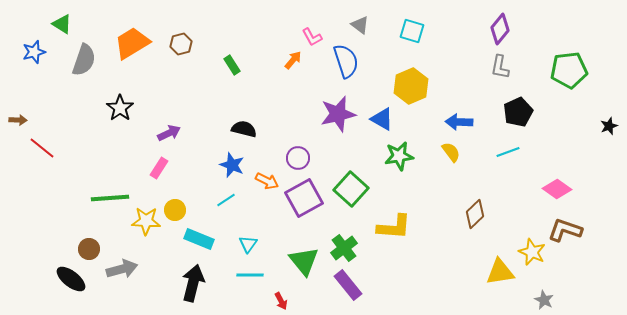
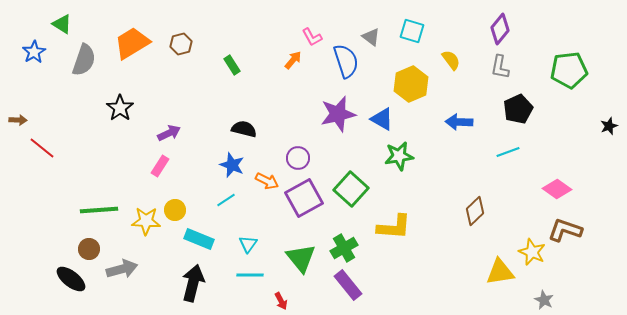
gray triangle at (360, 25): moved 11 px right, 12 px down
blue star at (34, 52): rotated 15 degrees counterclockwise
yellow hexagon at (411, 86): moved 2 px up
black pentagon at (518, 112): moved 3 px up
yellow semicircle at (451, 152): moved 92 px up
pink rectangle at (159, 168): moved 1 px right, 2 px up
green line at (110, 198): moved 11 px left, 12 px down
brown diamond at (475, 214): moved 3 px up
green cross at (344, 248): rotated 8 degrees clockwise
green triangle at (304, 261): moved 3 px left, 3 px up
